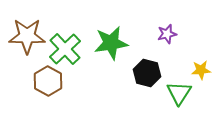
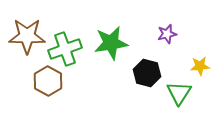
green cross: rotated 24 degrees clockwise
yellow star: moved 1 px left, 4 px up
